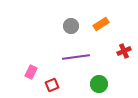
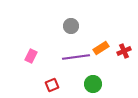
orange rectangle: moved 24 px down
pink rectangle: moved 16 px up
green circle: moved 6 px left
